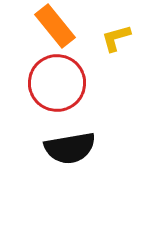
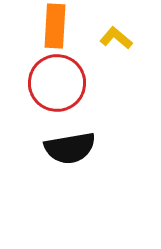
orange rectangle: rotated 42 degrees clockwise
yellow L-shape: rotated 56 degrees clockwise
